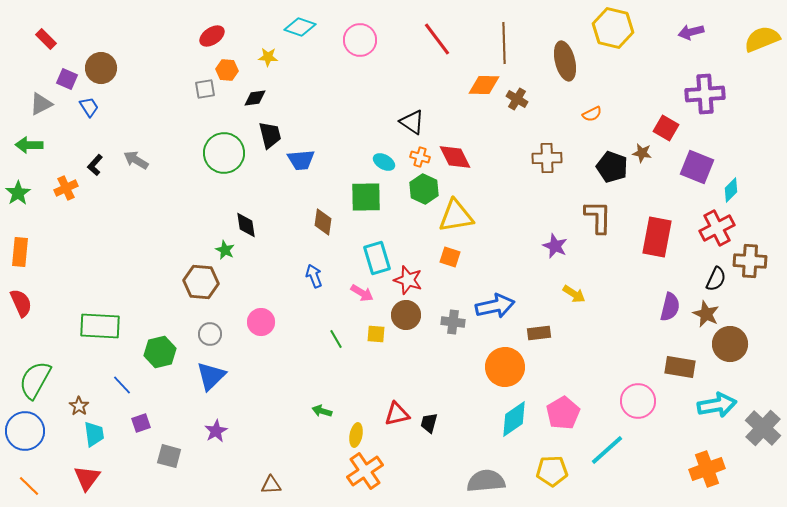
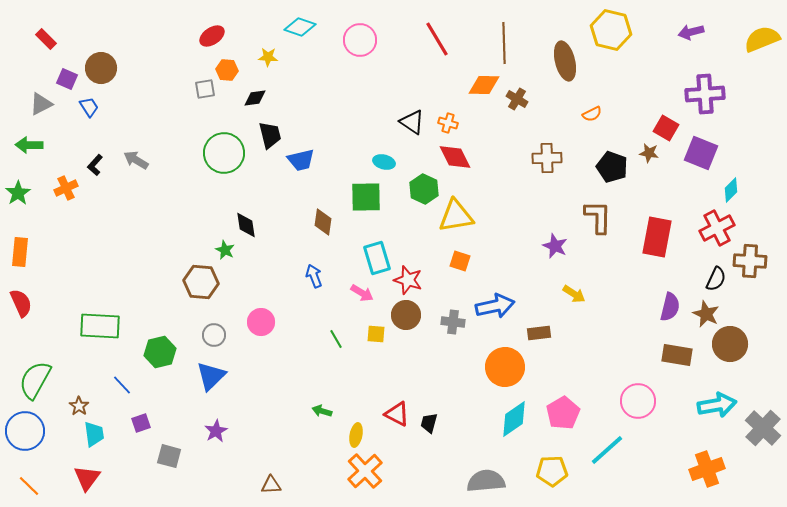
yellow hexagon at (613, 28): moved 2 px left, 2 px down
red line at (437, 39): rotated 6 degrees clockwise
brown star at (642, 153): moved 7 px right
orange cross at (420, 157): moved 28 px right, 34 px up
blue trapezoid at (301, 160): rotated 8 degrees counterclockwise
cyan ellipse at (384, 162): rotated 15 degrees counterclockwise
purple square at (697, 167): moved 4 px right, 14 px up
orange square at (450, 257): moved 10 px right, 4 px down
gray circle at (210, 334): moved 4 px right, 1 px down
brown rectangle at (680, 367): moved 3 px left, 12 px up
red triangle at (397, 414): rotated 40 degrees clockwise
orange cross at (365, 471): rotated 9 degrees counterclockwise
